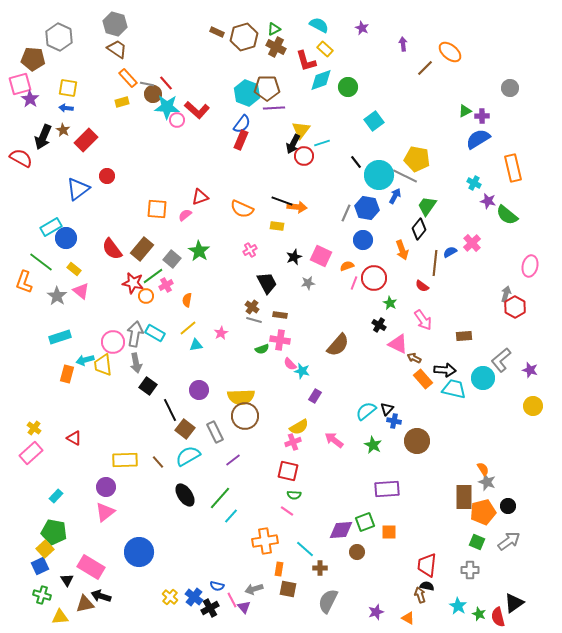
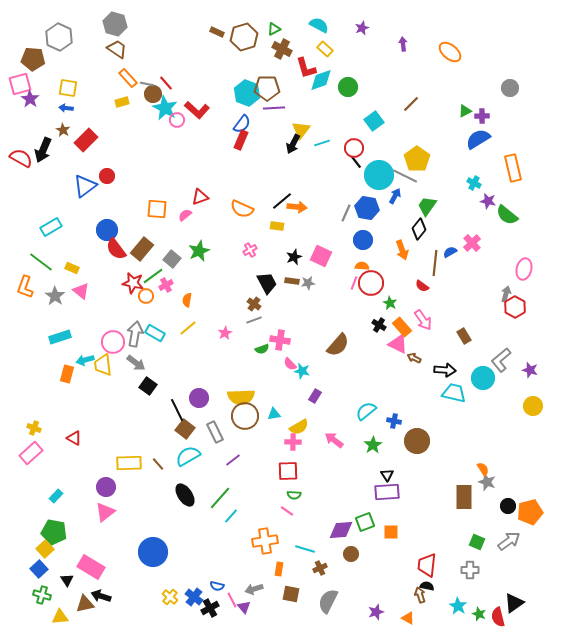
purple star at (362, 28): rotated 24 degrees clockwise
brown cross at (276, 47): moved 6 px right, 2 px down
red L-shape at (306, 61): moved 7 px down
brown line at (425, 68): moved 14 px left, 36 px down
cyan star at (167, 107): moved 2 px left, 1 px down; rotated 25 degrees clockwise
black arrow at (43, 137): moved 13 px down
red circle at (304, 156): moved 50 px right, 8 px up
yellow pentagon at (417, 159): rotated 25 degrees clockwise
blue triangle at (78, 189): moved 7 px right, 3 px up
black line at (282, 201): rotated 60 degrees counterclockwise
blue circle at (66, 238): moved 41 px right, 8 px up
red semicircle at (112, 249): moved 4 px right
green star at (199, 251): rotated 15 degrees clockwise
orange semicircle at (347, 266): moved 15 px right; rotated 24 degrees clockwise
pink ellipse at (530, 266): moved 6 px left, 3 px down
yellow rectangle at (74, 269): moved 2 px left, 1 px up; rotated 16 degrees counterclockwise
red circle at (374, 278): moved 3 px left, 5 px down
orange L-shape at (24, 282): moved 1 px right, 5 px down
gray star at (57, 296): moved 2 px left
brown cross at (252, 307): moved 2 px right, 3 px up
brown rectangle at (280, 315): moved 12 px right, 34 px up
gray line at (254, 320): rotated 35 degrees counterclockwise
pink star at (221, 333): moved 4 px right
brown rectangle at (464, 336): rotated 63 degrees clockwise
cyan triangle at (196, 345): moved 78 px right, 69 px down
gray arrow at (136, 363): rotated 42 degrees counterclockwise
orange rectangle at (423, 379): moved 21 px left, 52 px up
cyan trapezoid at (454, 389): moved 4 px down
purple circle at (199, 390): moved 8 px down
black triangle at (387, 409): moved 66 px down; rotated 16 degrees counterclockwise
black line at (170, 410): moved 7 px right
yellow cross at (34, 428): rotated 16 degrees counterclockwise
pink cross at (293, 442): rotated 21 degrees clockwise
green star at (373, 445): rotated 12 degrees clockwise
yellow rectangle at (125, 460): moved 4 px right, 3 px down
brown line at (158, 462): moved 2 px down
red square at (288, 471): rotated 15 degrees counterclockwise
purple rectangle at (387, 489): moved 3 px down
orange pentagon at (483, 512): moved 47 px right
orange square at (389, 532): moved 2 px right
cyan line at (305, 549): rotated 24 degrees counterclockwise
blue circle at (139, 552): moved 14 px right
brown circle at (357, 552): moved 6 px left, 2 px down
blue square at (40, 566): moved 1 px left, 3 px down; rotated 18 degrees counterclockwise
brown cross at (320, 568): rotated 24 degrees counterclockwise
brown square at (288, 589): moved 3 px right, 5 px down
